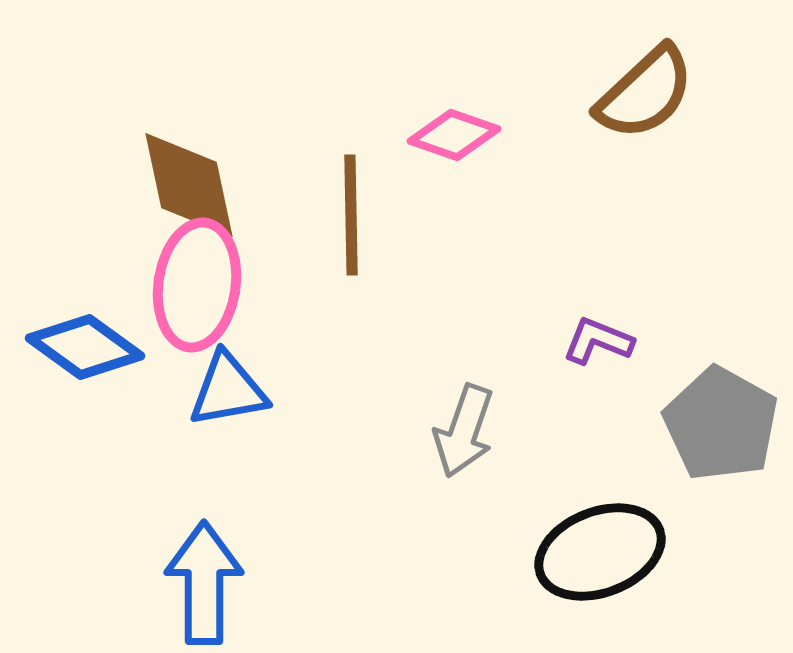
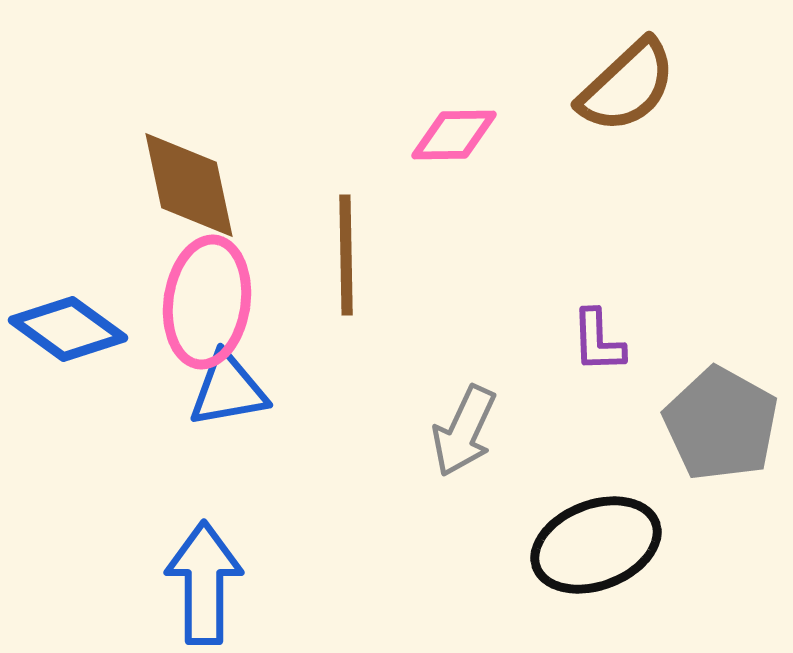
brown semicircle: moved 18 px left, 7 px up
pink diamond: rotated 20 degrees counterclockwise
brown line: moved 5 px left, 40 px down
pink ellipse: moved 10 px right, 17 px down
purple L-shape: rotated 114 degrees counterclockwise
blue diamond: moved 17 px left, 18 px up
gray arrow: rotated 6 degrees clockwise
black ellipse: moved 4 px left, 7 px up
